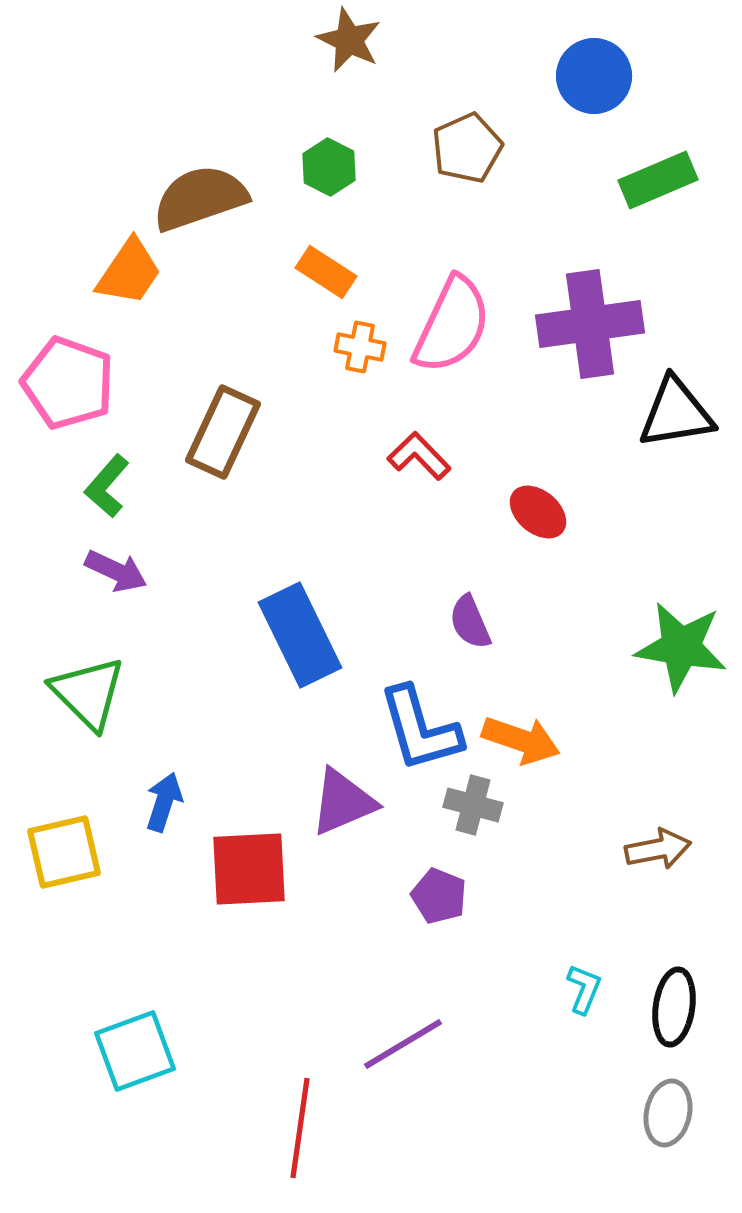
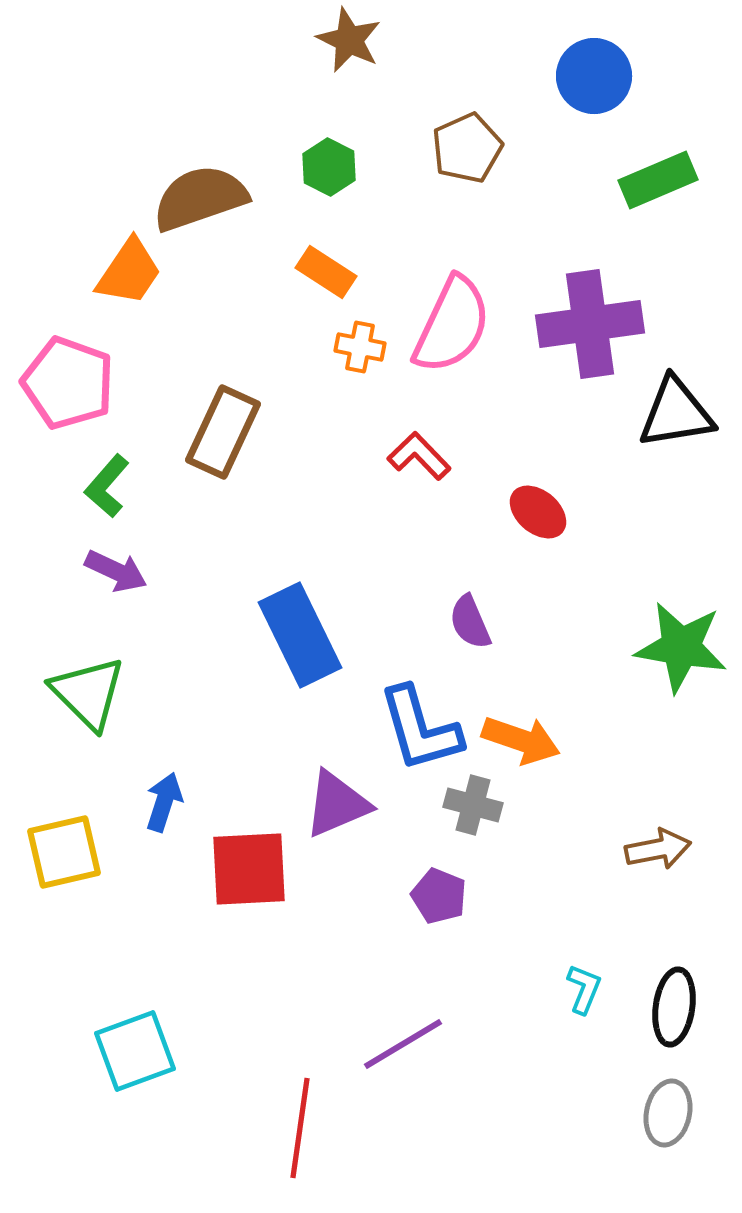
purple triangle: moved 6 px left, 2 px down
